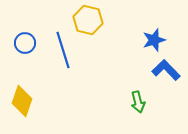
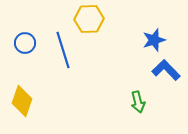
yellow hexagon: moved 1 px right, 1 px up; rotated 16 degrees counterclockwise
